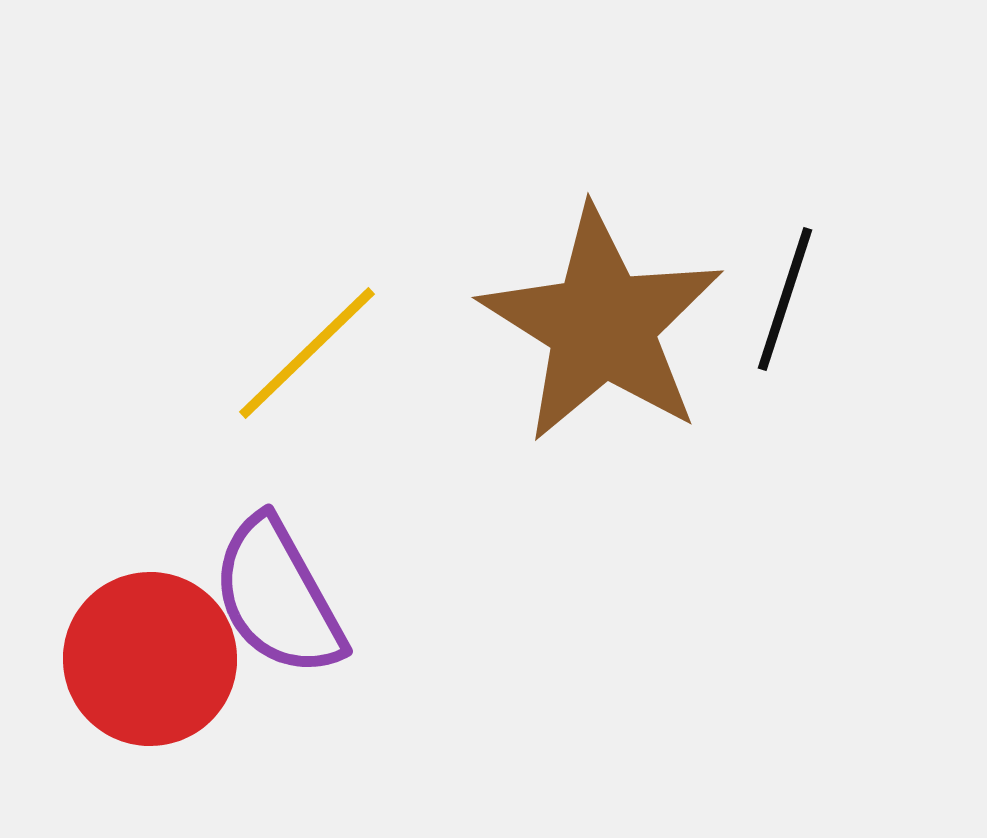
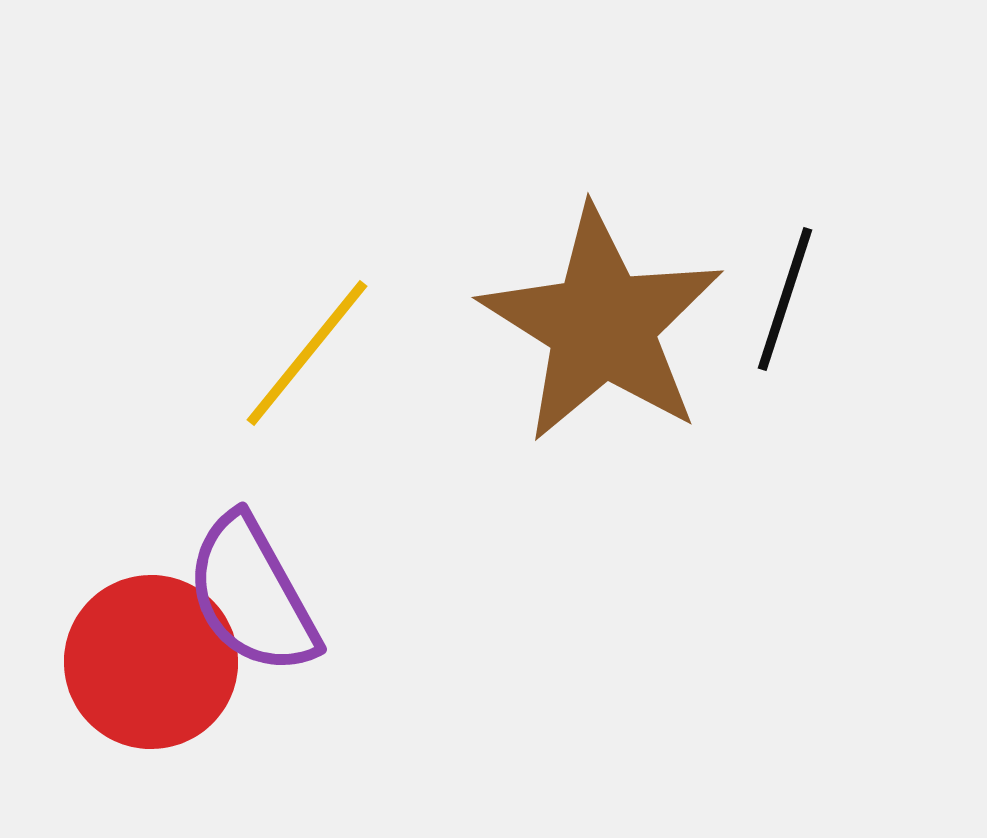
yellow line: rotated 7 degrees counterclockwise
purple semicircle: moved 26 px left, 2 px up
red circle: moved 1 px right, 3 px down
